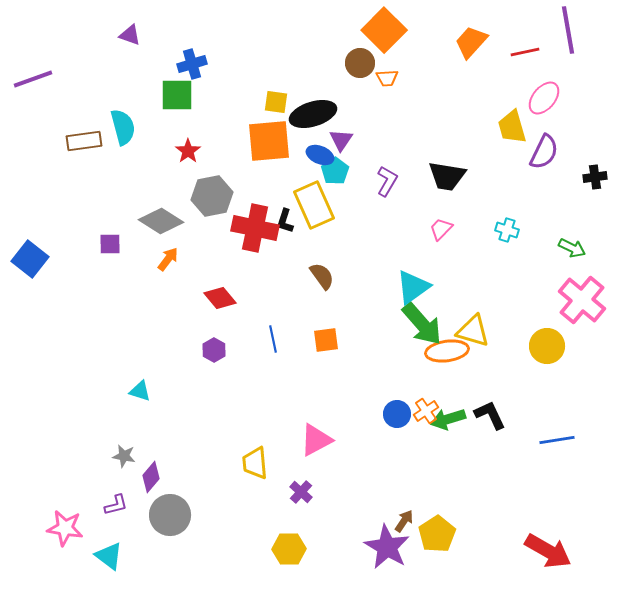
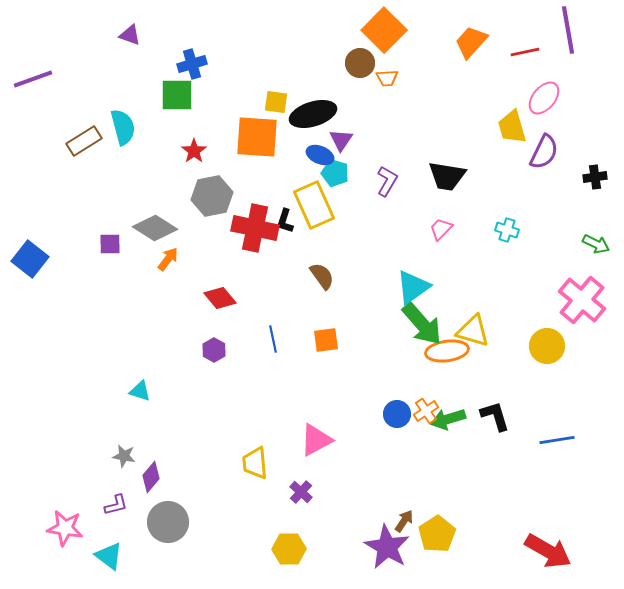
brown rectangle at (84, 141): rotated 24 degrees counterclockwise
orange square at (269, 141): moved 12 px left, 4 px up; rotated 9 degrees clockwise
red star at (188, 151): moved 6 px right
cyan pentagon at (335, 171): moved 2 px down; rotated 20 degrees counterclockwise
gray diamond at (161, 221): moved 6 px left, 7 px down
green arrow at (572, 248): moved 24 px right, 4 px up
black L-shape at (490, 415): moved 5 px right, 1 px down; rotated 8 degrees clockwise
gray circle at (170, 515): moved 2 px left, 7 px down
